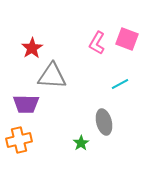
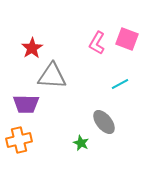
gray ellipse: rotated 25 degrees counterclockwise
green star: rotated 14 degrees counterclockwise
